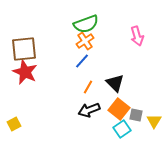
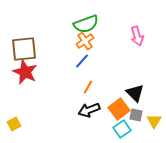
black triangle: moved 20 px right, 10 px down
orange square: rotated 15 degrees clockwise
